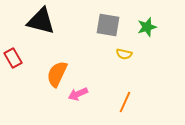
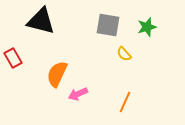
yellow semicircle: rotated 35 degrees clockwise
